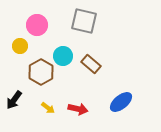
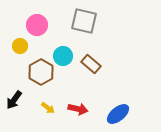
blue ellipse: moved 3 px left, 12 px down
